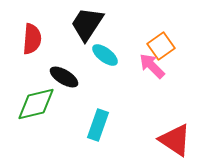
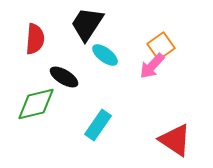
red semicircle: moved 3 px right
pink arrow: rotated 92 degrees counterclockwise
cyan rectangle: rotated 16 degrees clockwise
